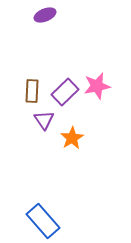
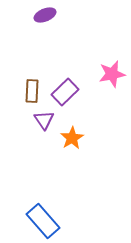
pink star: moved 15 px right, 12 px up
